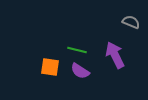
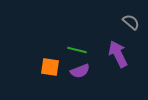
gray semicircle: rotated 18 degrees clockwise
purple arrow: moved 3 px right, 1 px up
purple semicircle: rotated 54 degrees counterclockwise
